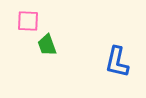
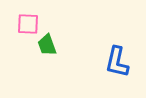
pink square: moved 3 px down
